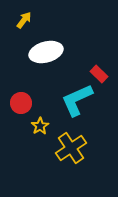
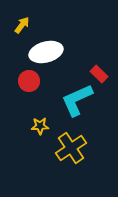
yellow arrow: moved 2 px left, 5 px down
red circle: moved 8 px right, 22 px up
yellow star: rotated 30 degrees clockwise
